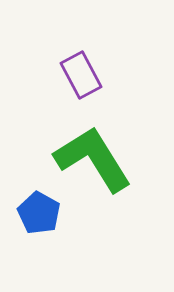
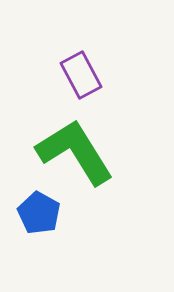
green L-shape: moved 18 px left, 7 px up
